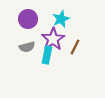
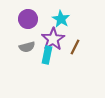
cyan star: rotated 18 degrees counterclockwise
